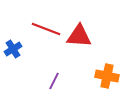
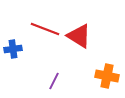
red line: moved 1 px left
red triangle: rotated 28 degrees clockwise
blue cross: rotated 24 degrees clockwise
